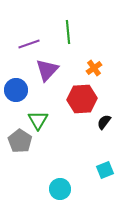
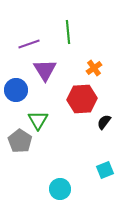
purple triangle: moved 2 px left; rotated 15 degrees counterclockwise
